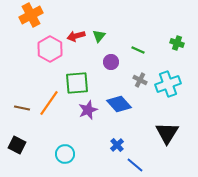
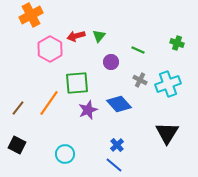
brown line: moved 4 px left; rotated 63 degrees counterclockwise
blue line: moved 21 px left
